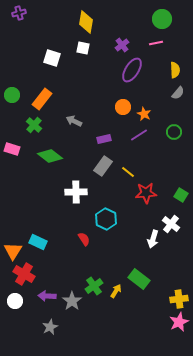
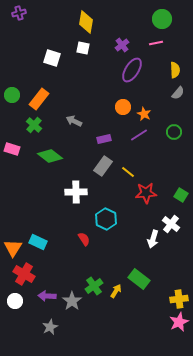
orange rectangle at (42, 99): moved 3 px left
orange triangle at (13, 251): moved 3 px up
